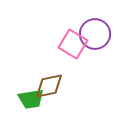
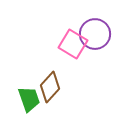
brown diamond: moved 1 px right, 1 px down; rotated 36 degrees counterclockwise
green trapezoid: moved 2 px left; rotated 100 degrees counterclockwise
